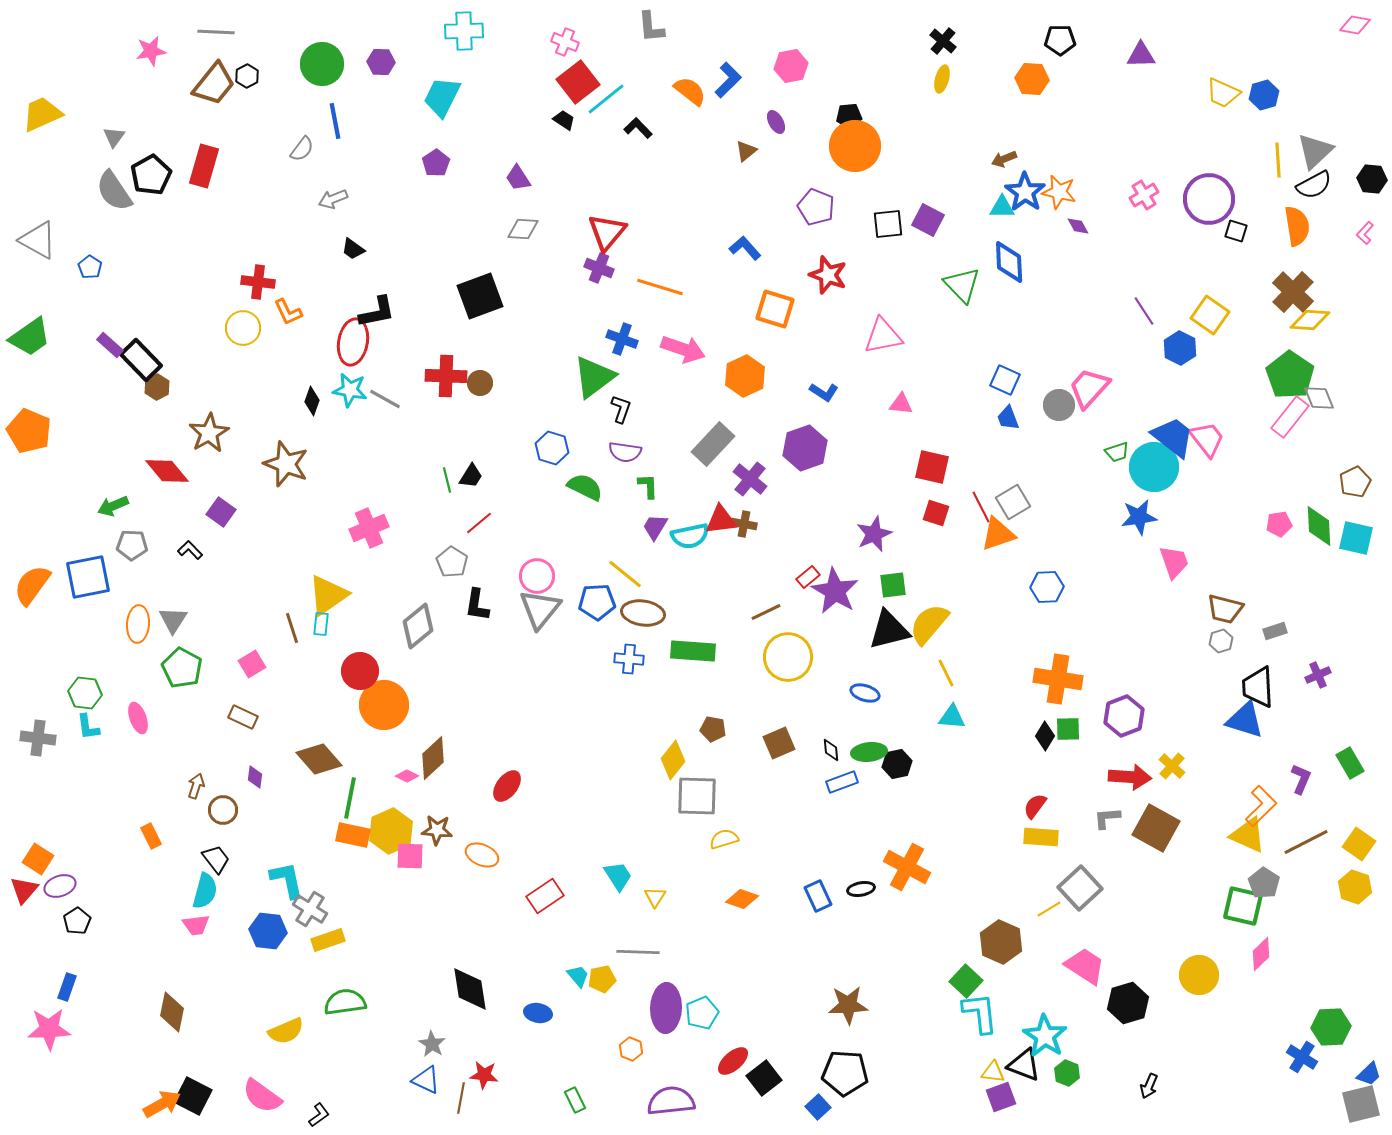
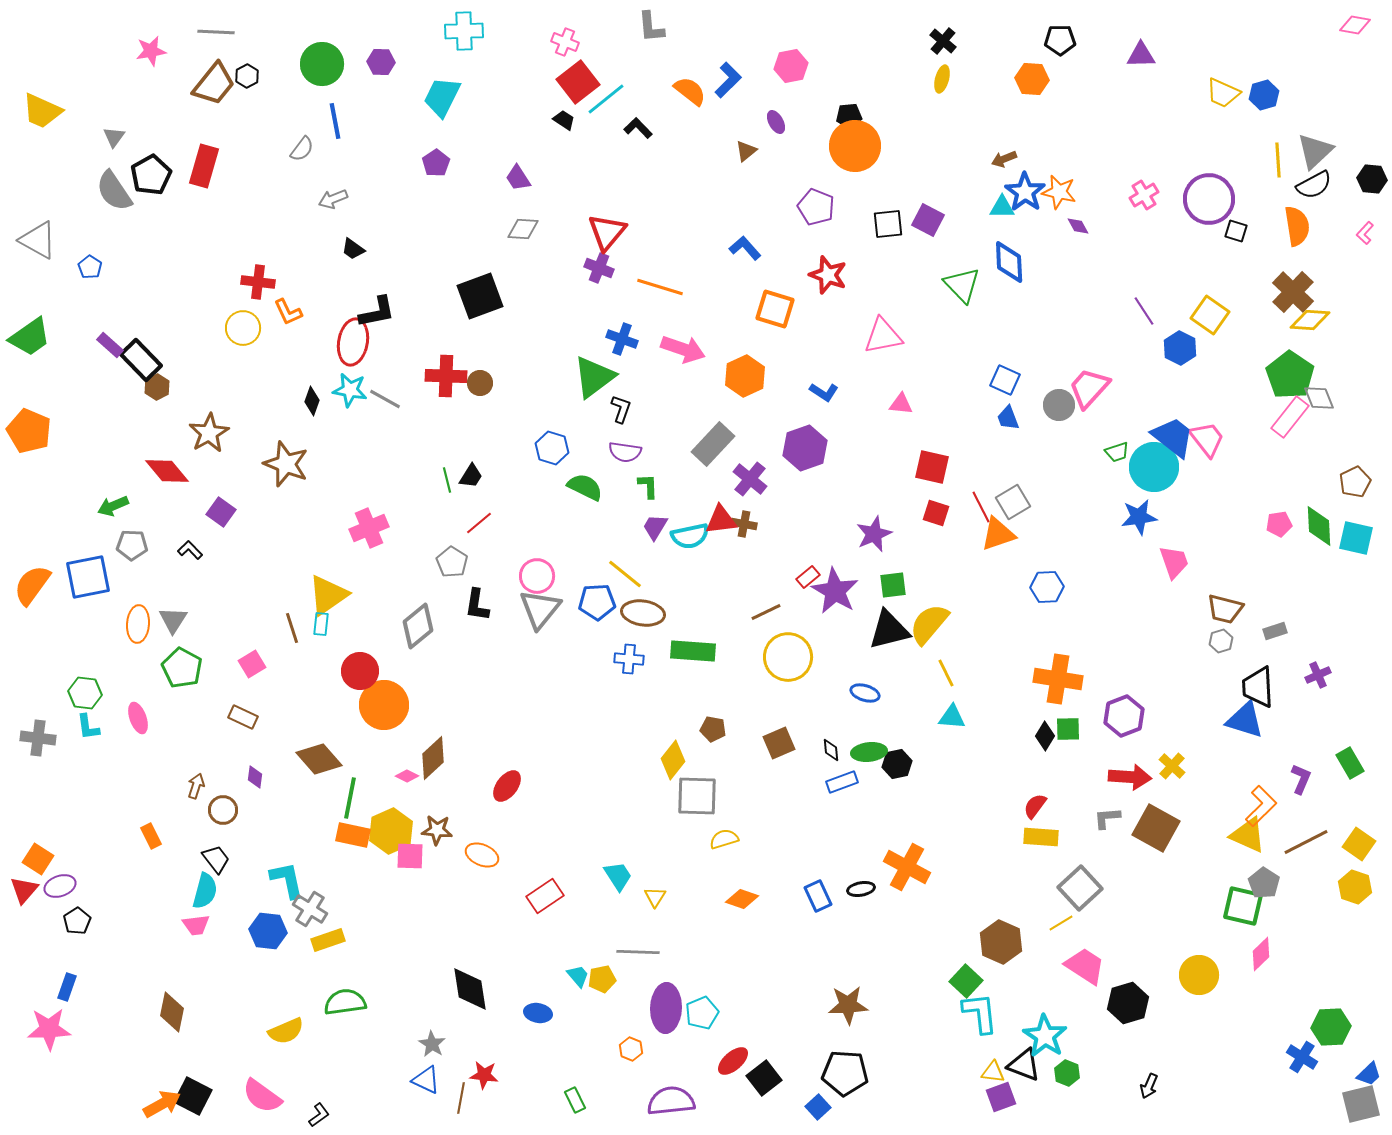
yellow trapezoid at (42, 114): moved 3 px up; rotated 132 degrees counterclockwise
yellow line at (1049, 909): moved 12 px right, 14 px down
